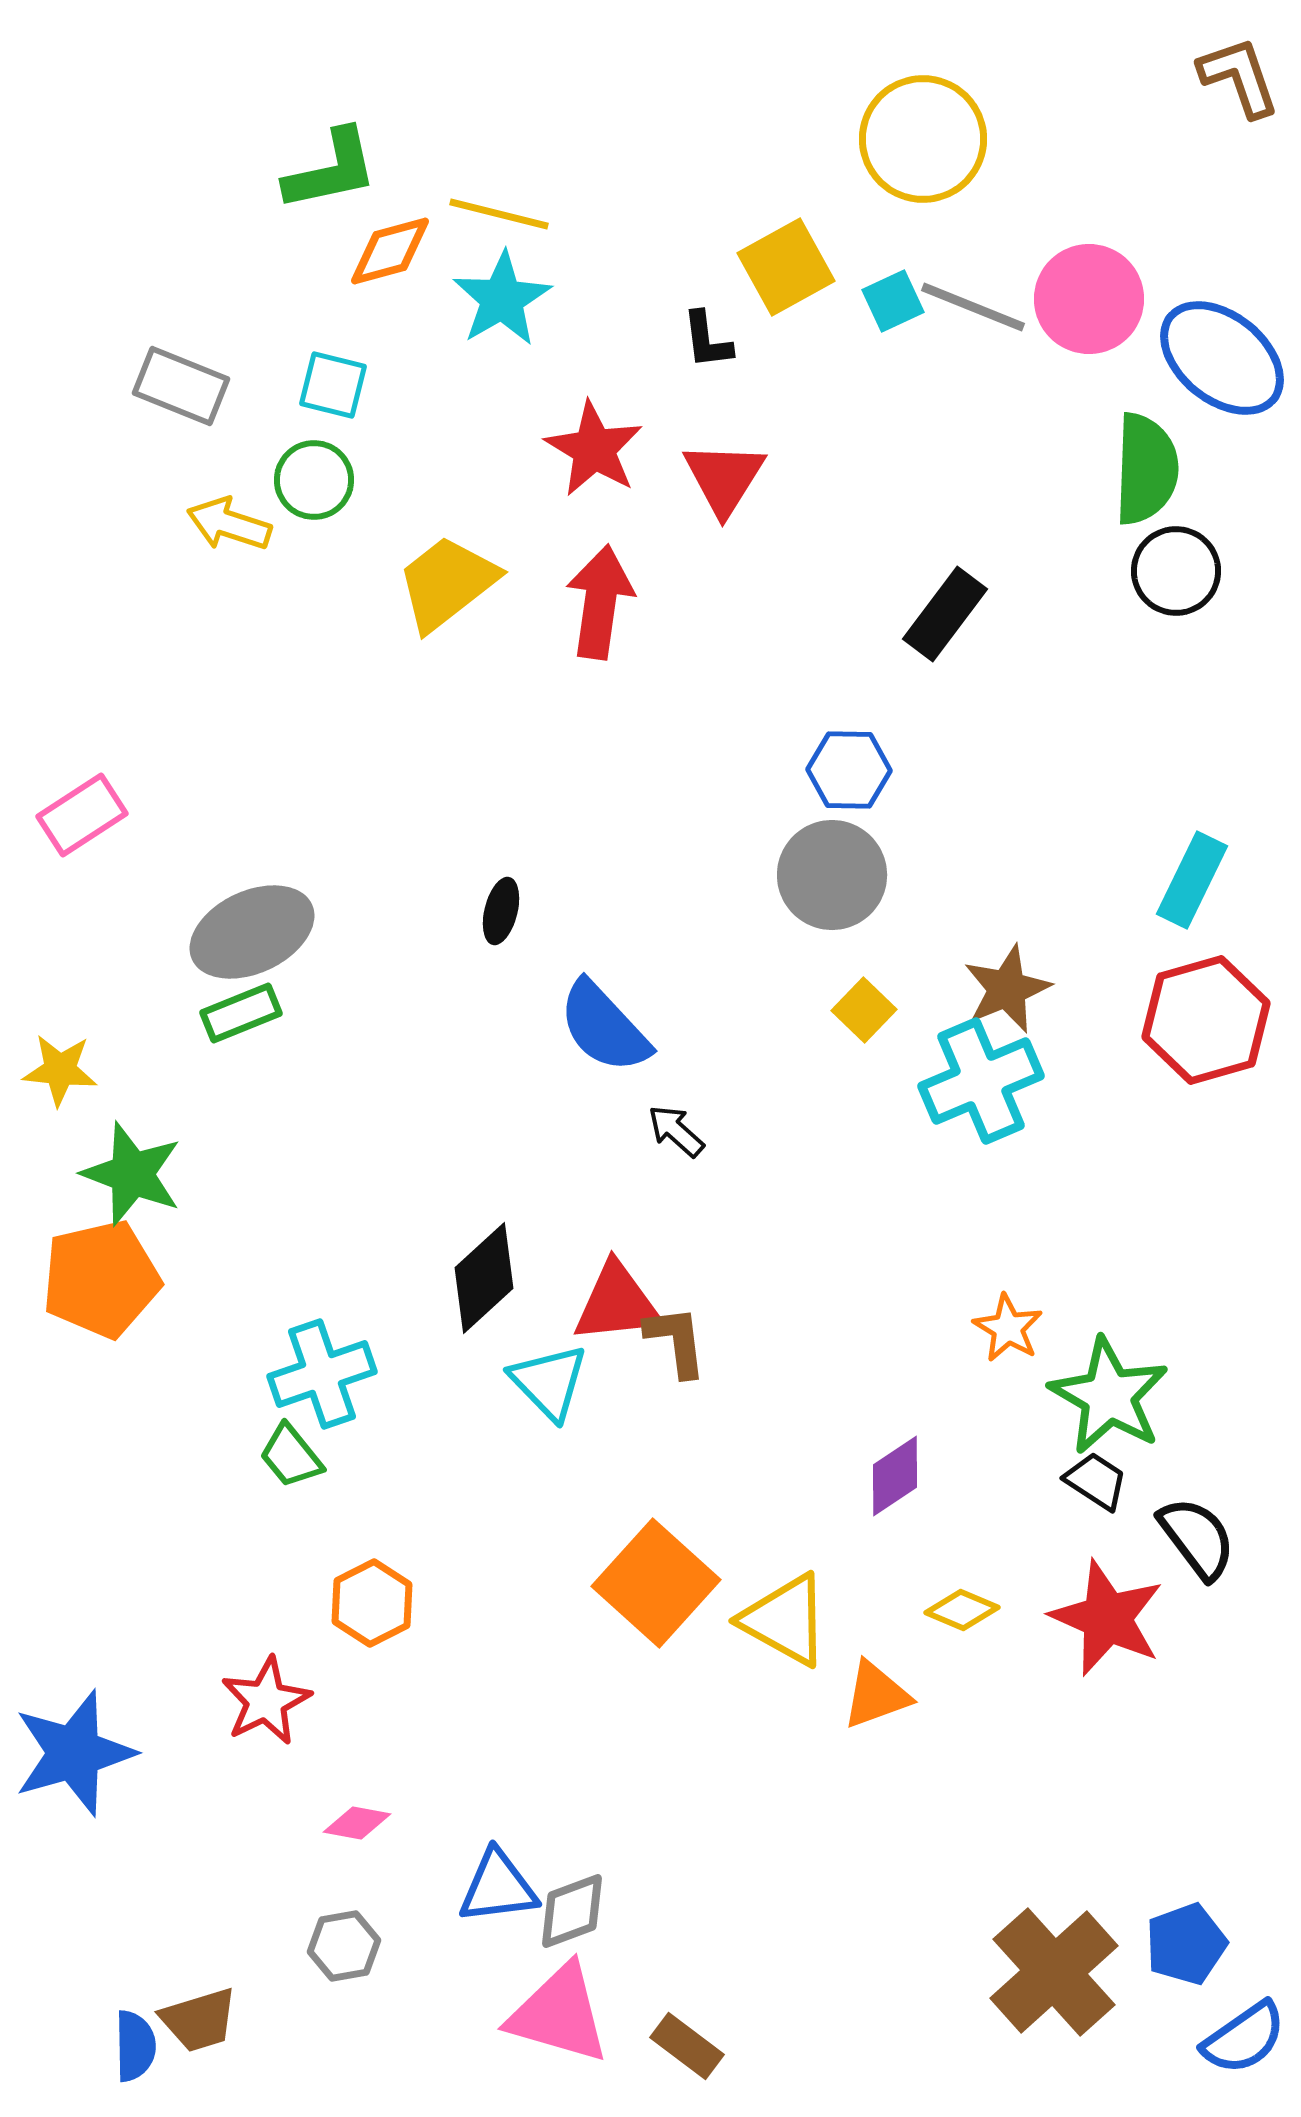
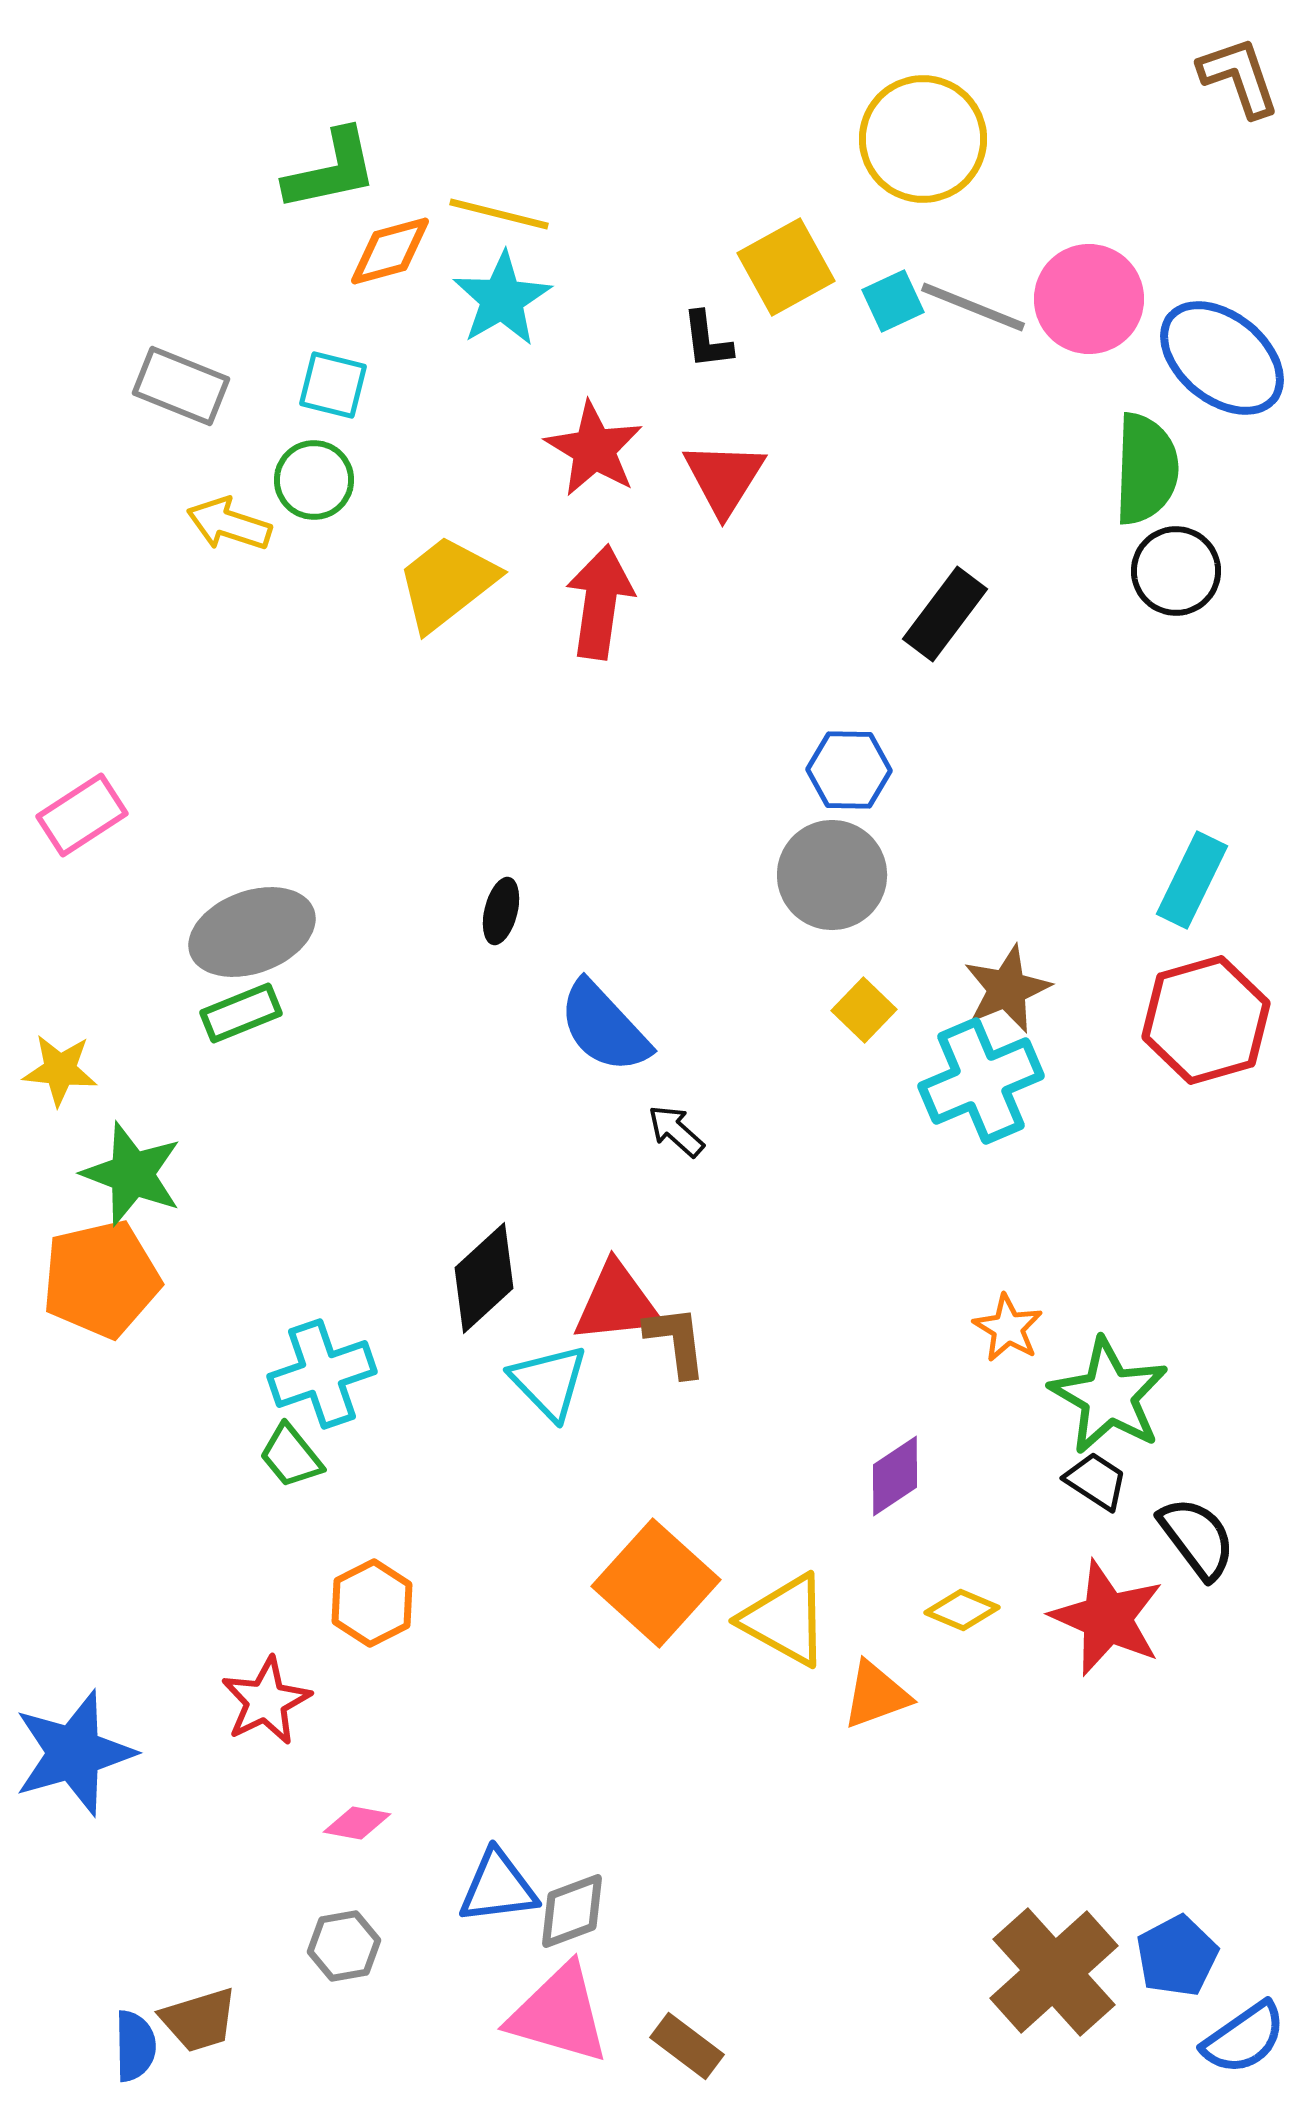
gray ellipse at (252, 932): rotated 5 degrees clockwise
blue pentagon at (1186, 1944): moved 9 px left, 12 px down; rotated 8 degrees counterclockwise
